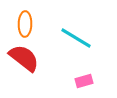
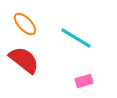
orange ellipse: rotated 45 degrees counterclockwise
red semicircle: moved 2 px down
